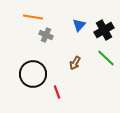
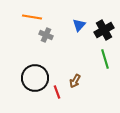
orange line: moved 1 px left
green line: moved 1 px left, 1 px down; rotated 30 degrees clockwise
brown arrow: moved 18 px down
black circle: moved 2 px right, 4 px down
